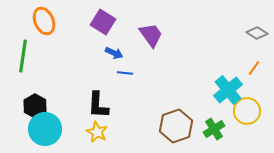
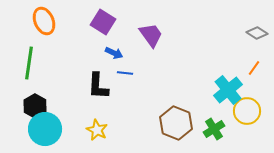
green line: moved 6 px right, 7 px down
black L-shape: moved 19 px up
brown hexagon: moved 3 px up; rotated 20 degrees counterclockwise
yellow star: moved 2 px up
